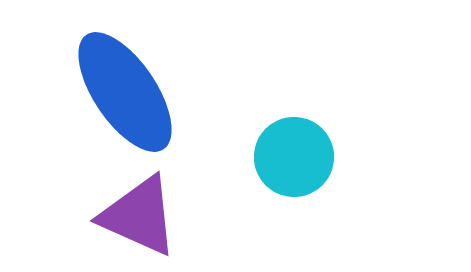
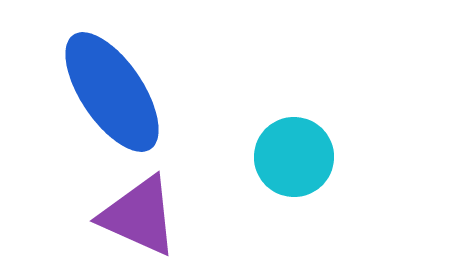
blue ellipse: moved 13 px left
